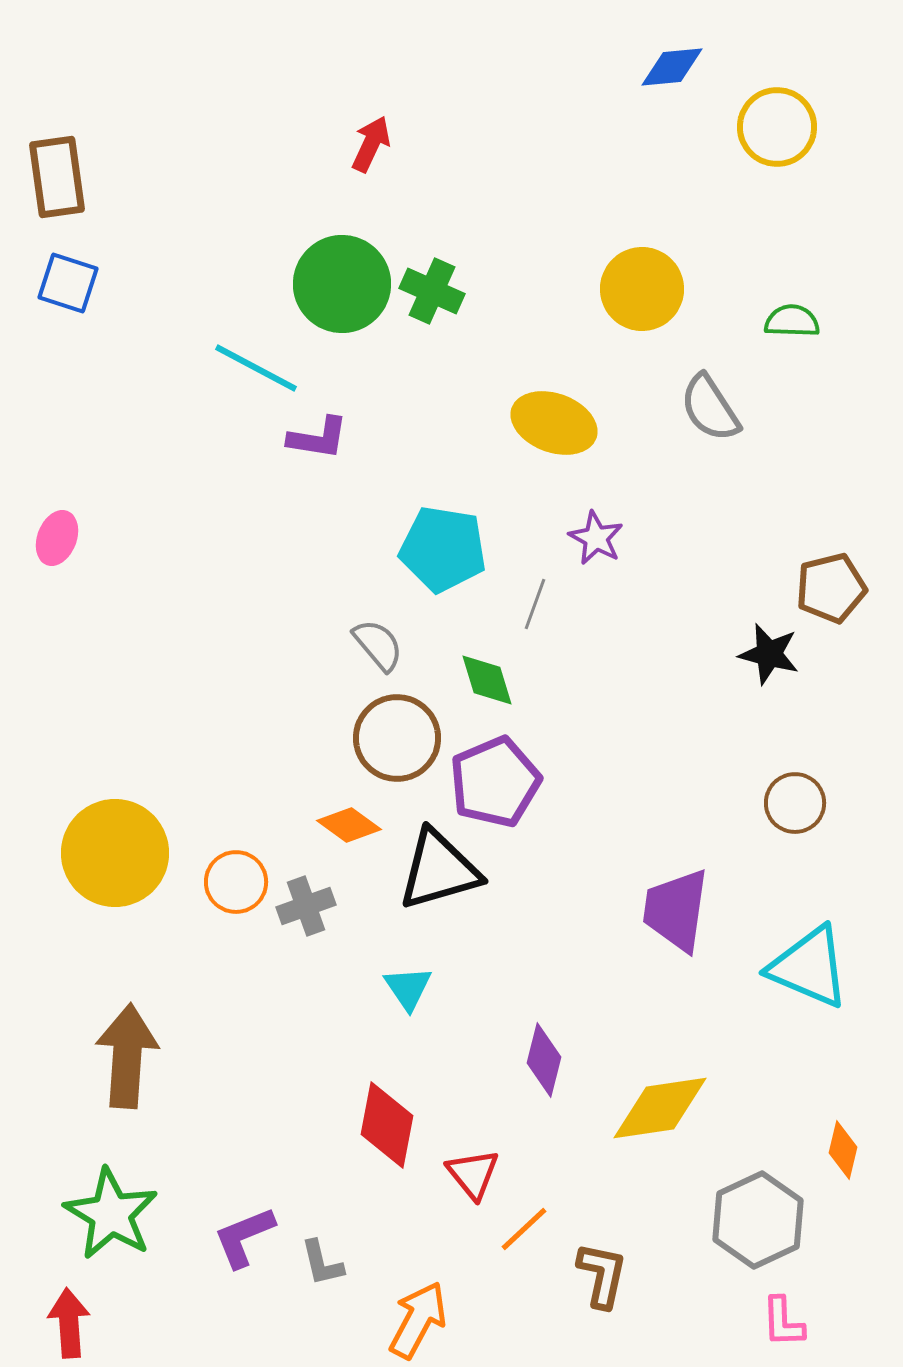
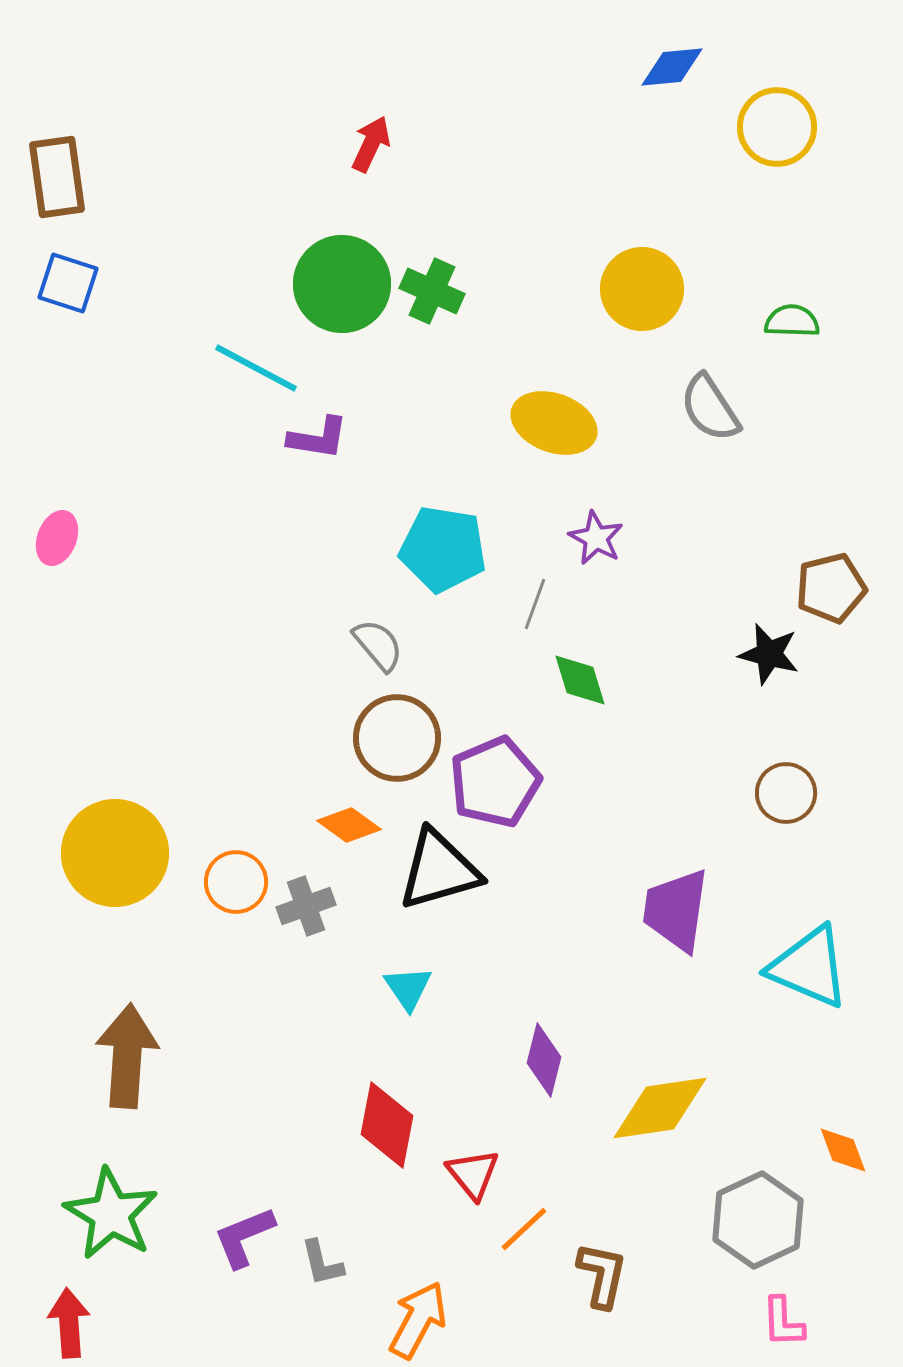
green diamond at (487, 680): moved 93 px right
brown circle at (795, 803): moved 9 px left, 10 px up
orange diamond at (843, 1150): rotated 34 degrees counterclockwise
